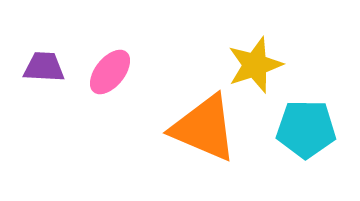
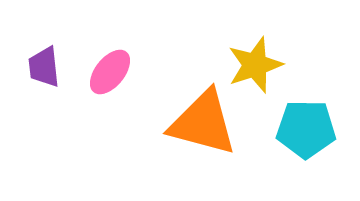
purple trapezoid: rotated 99 degrees counterclockwise
orange triangle: moved 1 px left, 5 px up; rotated 8 degrees counterclockwise
